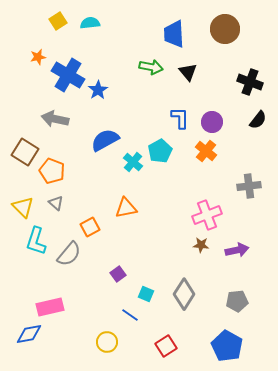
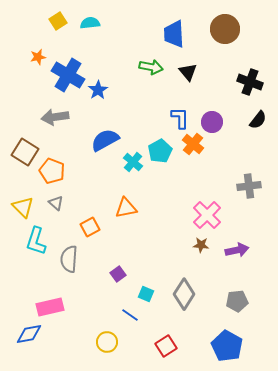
gray arrow: moved 2 px up; rotated 20 degrees counterclockwise
orange cross: moved 13 px left, 7 px up
pink cross: rotated 24 degrees counterclockwise
gray semicircle: moved 5 px down; rotated 144 degrees clockwise
